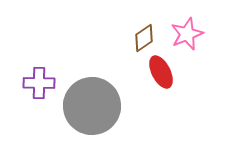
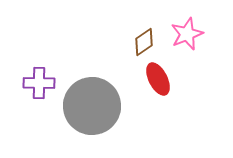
brown diamond: moved 4 px down
red ellipse: moved 3 px left, 7 px down
